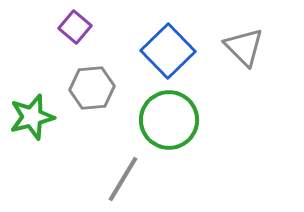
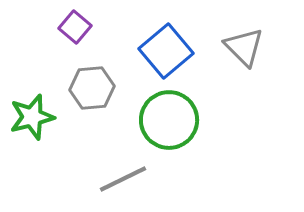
blue square: moved 2 px left; rotated 4 degrees clockwise
gray line: rotated 33 degrees clockwise
